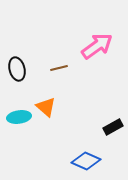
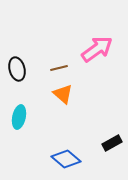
pink arrow: moved 3 px down
orange triangle: moved 17 px right, 13 px up
cyan ellipse: rotated 70 degrees counterclockwise
black rectangle: moved 1 px left, 16 px down
blue diamond: moved 20 px left, 2 px up; rotated 16 degrees clockwise
